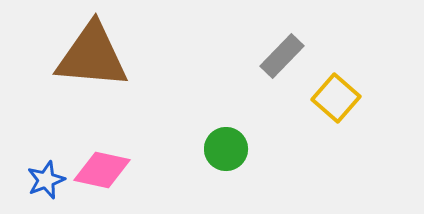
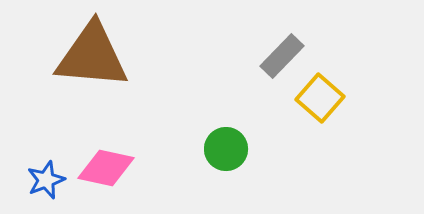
yellow square: moved 16 px left
pink diamond: moved 4 px right, 2 px up
